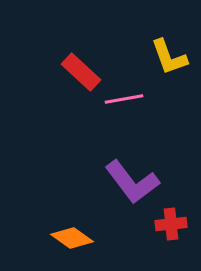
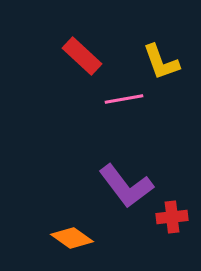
yellow L-shape: moved 8 px left, 5 px down
red rectangle: moved 1 px right, 16 px up
purple L-shape: moved 6 px left, 4 px down
red cross: moved 1 px right, 7 px up
